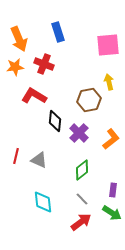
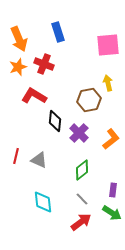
orange star: moved 3 px right; rotated 12 degrees counterclockwise
yellow arrow: moved 1 px left, 1 px down
